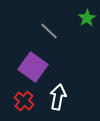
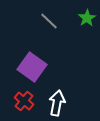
gray line: moved 10 px up
purple square: moved 1 px left
white arrow: moved 1 px left, 6 px down
